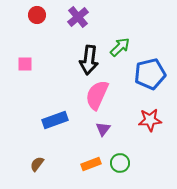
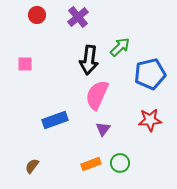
brown semicircle: moved 5 px left, 2 px down
